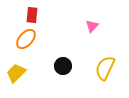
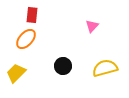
yellow semicircle: rotated 50 degrees clockwise
